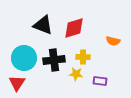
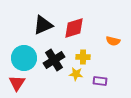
black triangle: rotated 45 degrees counterclockwise
black cross: rotated 25 degrees counterclockwise
